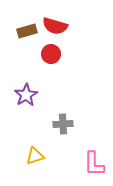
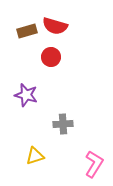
red circle: moved 3 px down
purple star: rotated 25 degrees counterclockwise
pink L-shape: rotated 148 degrees counterclockwise
